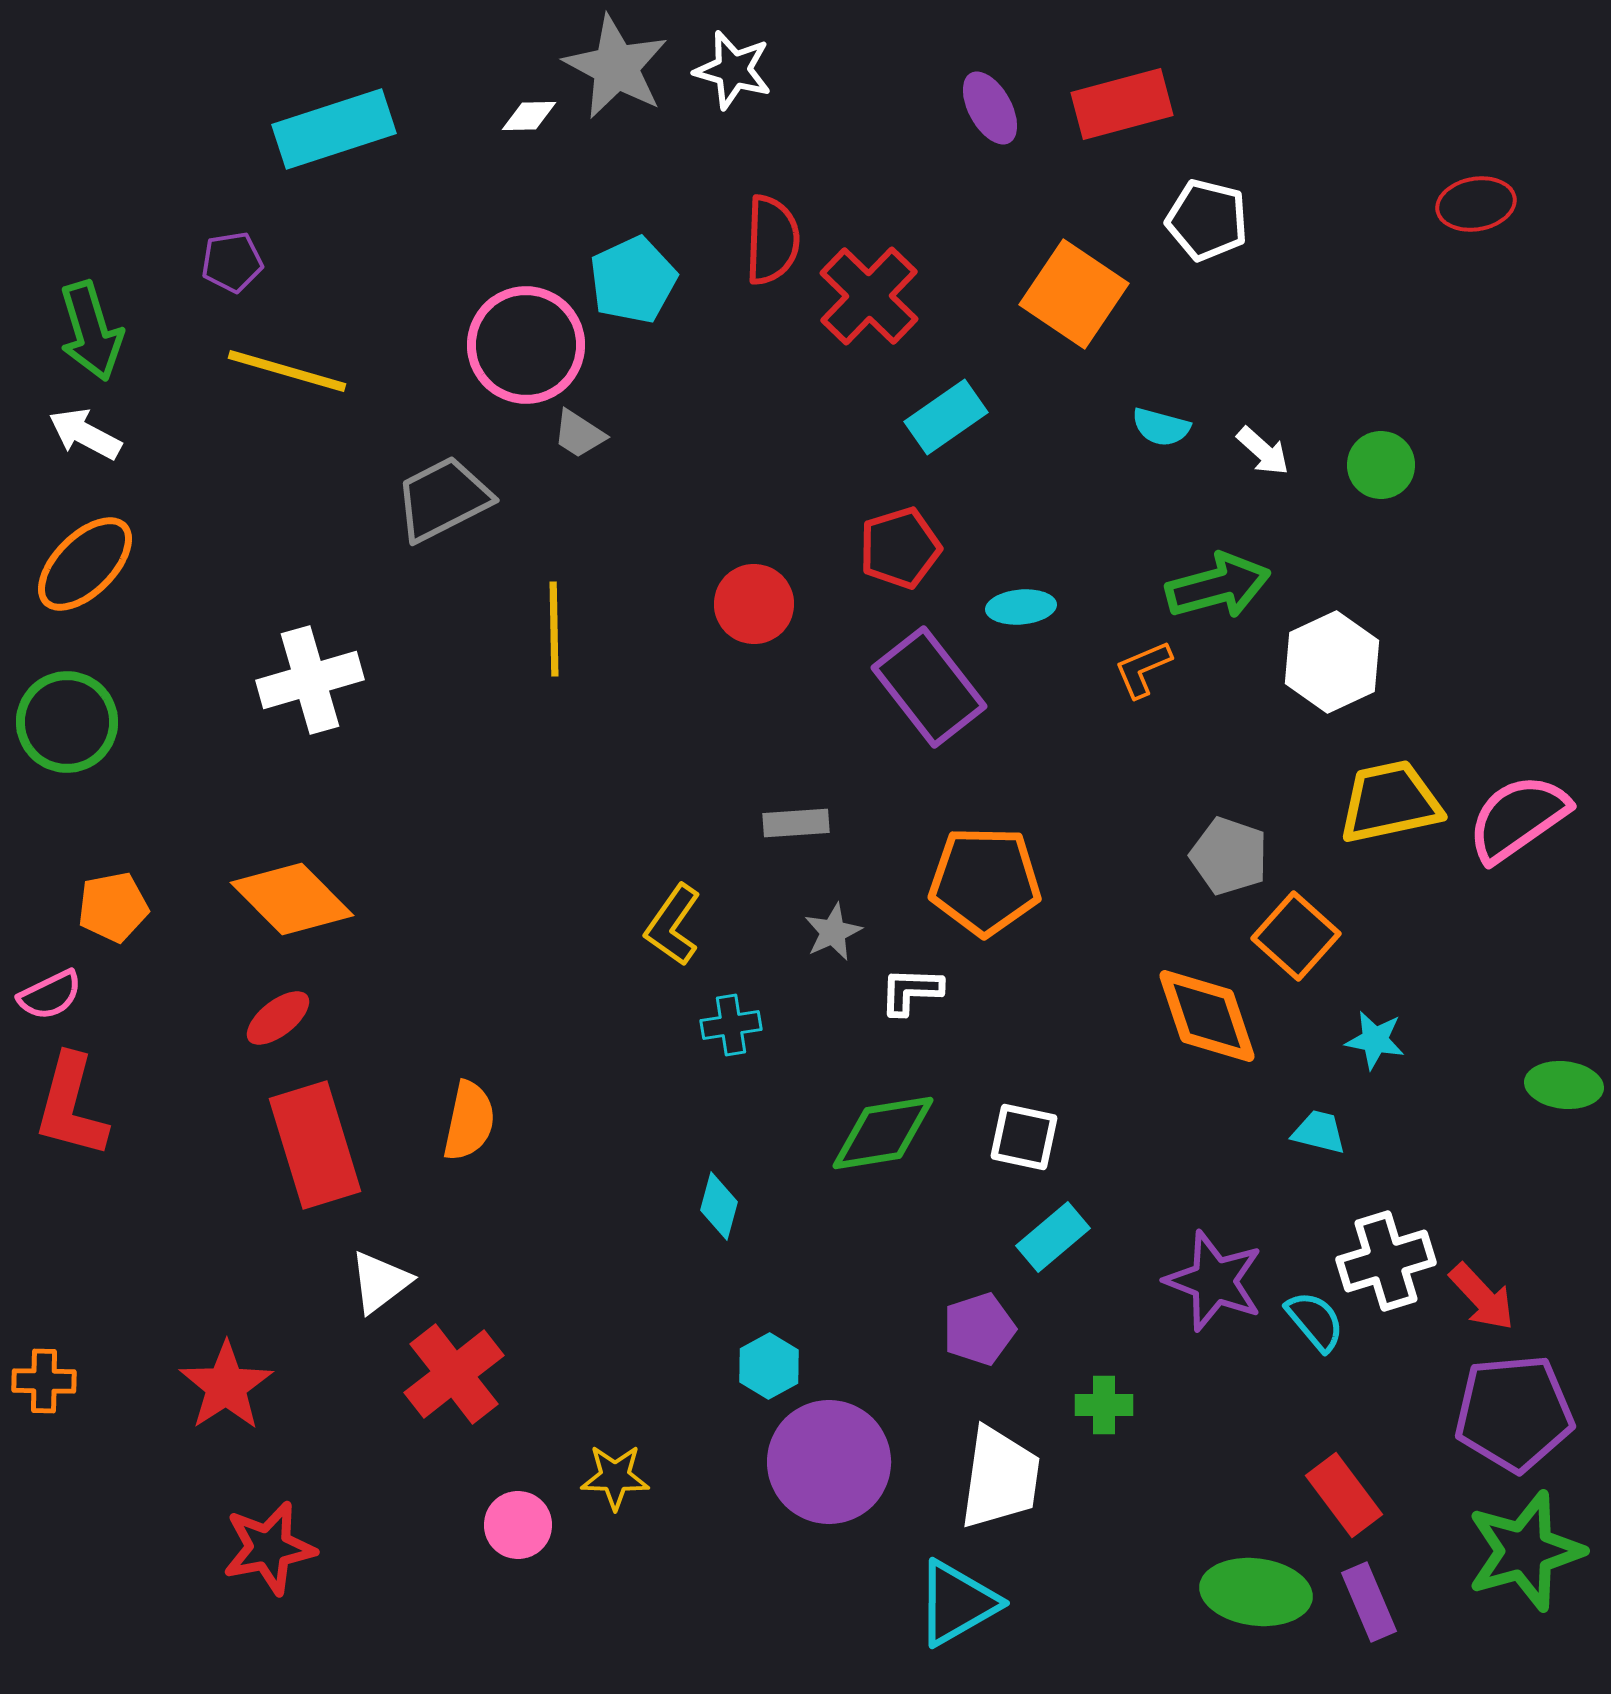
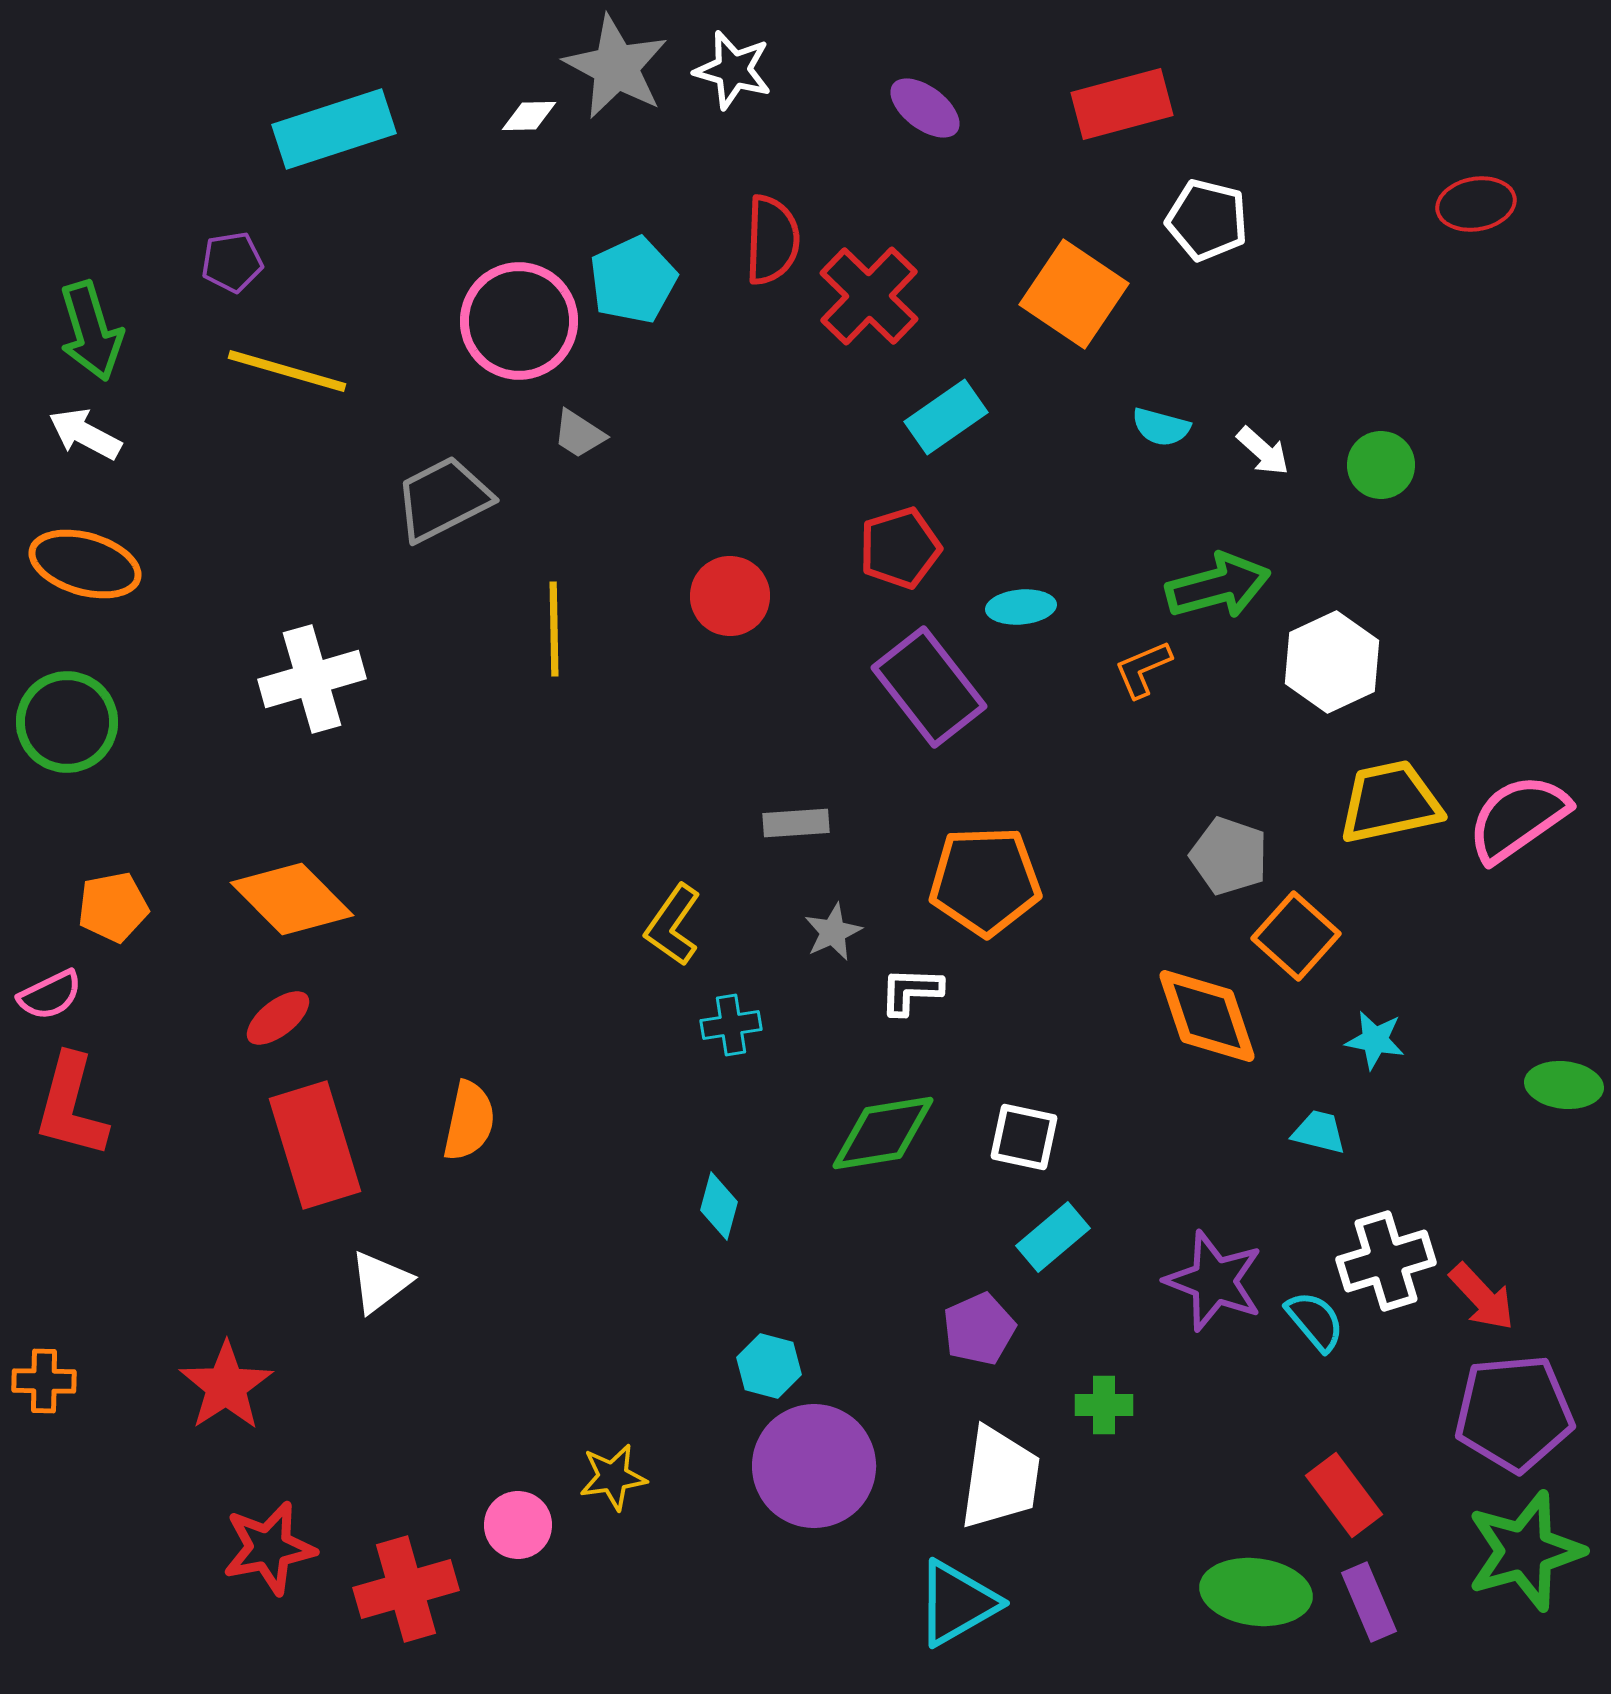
purple ellipse at (990, 108): moved 65 px left; rotated 24 degrees counterclockwise
pink circle at (526, 345): moved 7 px left, 24 px up
orange ellipse at (85, 564): rotated 61 degrees clockwise
red circle at (754, 604): moved 24 px left, 8 px up
white cross at (310, 680): moved 2 px right, 1 px up
orange pentagon at (985, 881): rotated 3 degrees counterclockwise
purple pentagon at (979, 1329): rotated 6 degrees counterclockwise
cyan hexagon at (769, 1366): rotated 16 degrees counterclockwise
red cross at (454, 1374): moved 48 px left, 215 px down; rotated 22 degrees clockwise
purple circle at (829, 1462): moved 15 px left, 4 px down
yellow star at (615, 1477): moved 2 px left; rotated 10 degrees counterclockwise
